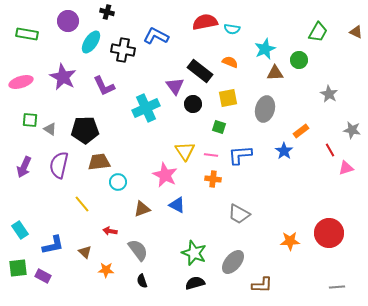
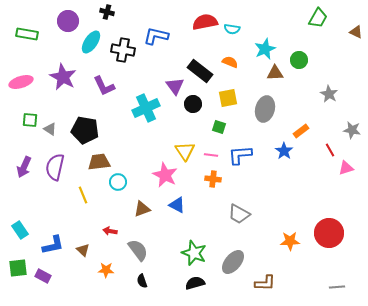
green trapezoid at (318, 32): moved 14 px up
blue L-shape at (156, 36): rotated 15 degrees counterclockwise
black pentagon at (85, 130): rotated 12 degrees clockwise
purple semicircle at (59, 165): moved 4 px left, 2 px down
yellow line at (82, 204): moved 1 px right, 9 px up; rotated 18 degrees clockwise
brown triangle at (85, 252): moved 2 px left, 2 px up
brown L-shape at (262, 285): moved 3 px right, 2 px up
